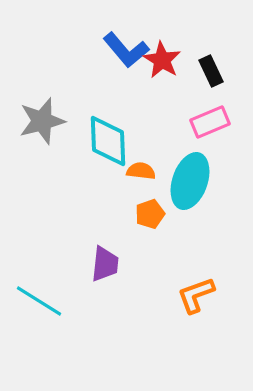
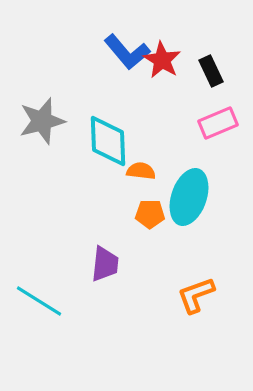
blue L-shape: moved 1 px right, 2 px down
pink rectangle: moved 8 px right, 1 px down
cyan ellipse: moved 1 px left, 16 px down
orange pentagon: rotated 20 degrees clockwise
